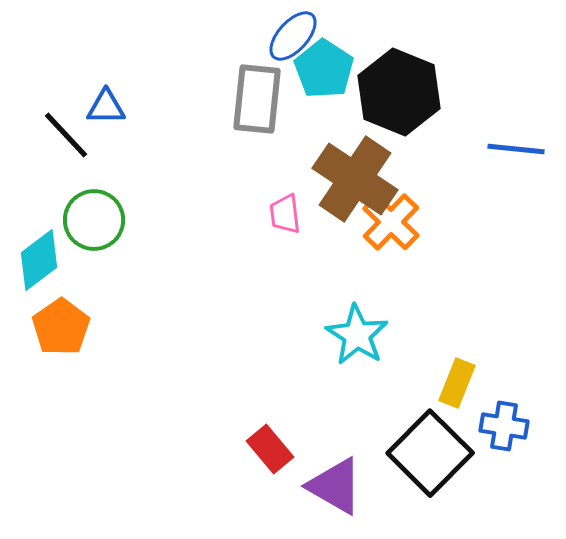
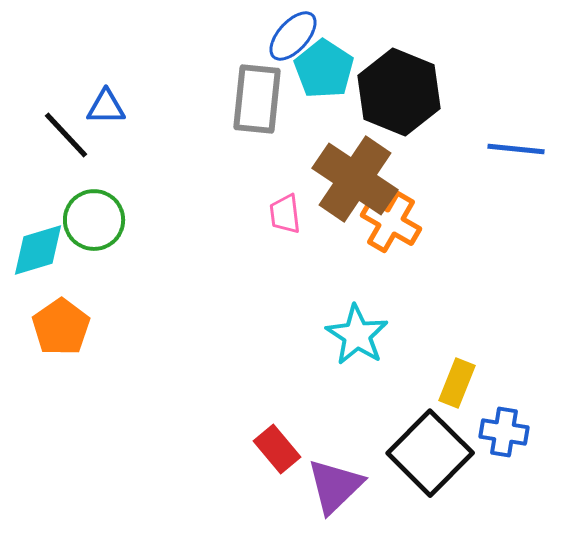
orange cross: rotated 14 degrees counterclockwise
cyan diamond: moved 1 px left, 10 px up; rotated 20 degrees clockwise
blue cross: moved 6 px down
red rectangle: moved 7 px right
purple triangle: rotated 46 degrees clockwise
